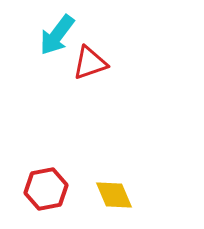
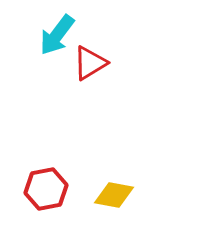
red triangle: rotated 12 degrees counterclockwise
yellow diamond: rotated 57 degrees counterclockwise
